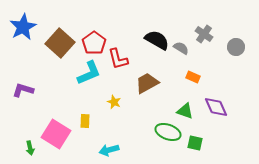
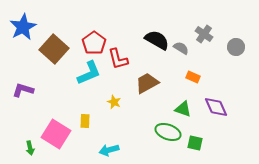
brown square: moved 6 px left, 6 px down
green triangle: moved 2 px left, 2 px up
